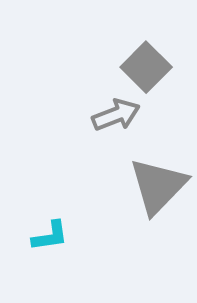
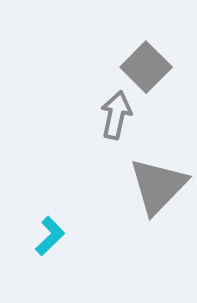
gray arrow: rotated 57 degrees counterclockwise
cyan L-shape: rotated 36 degrees counterclockwise
